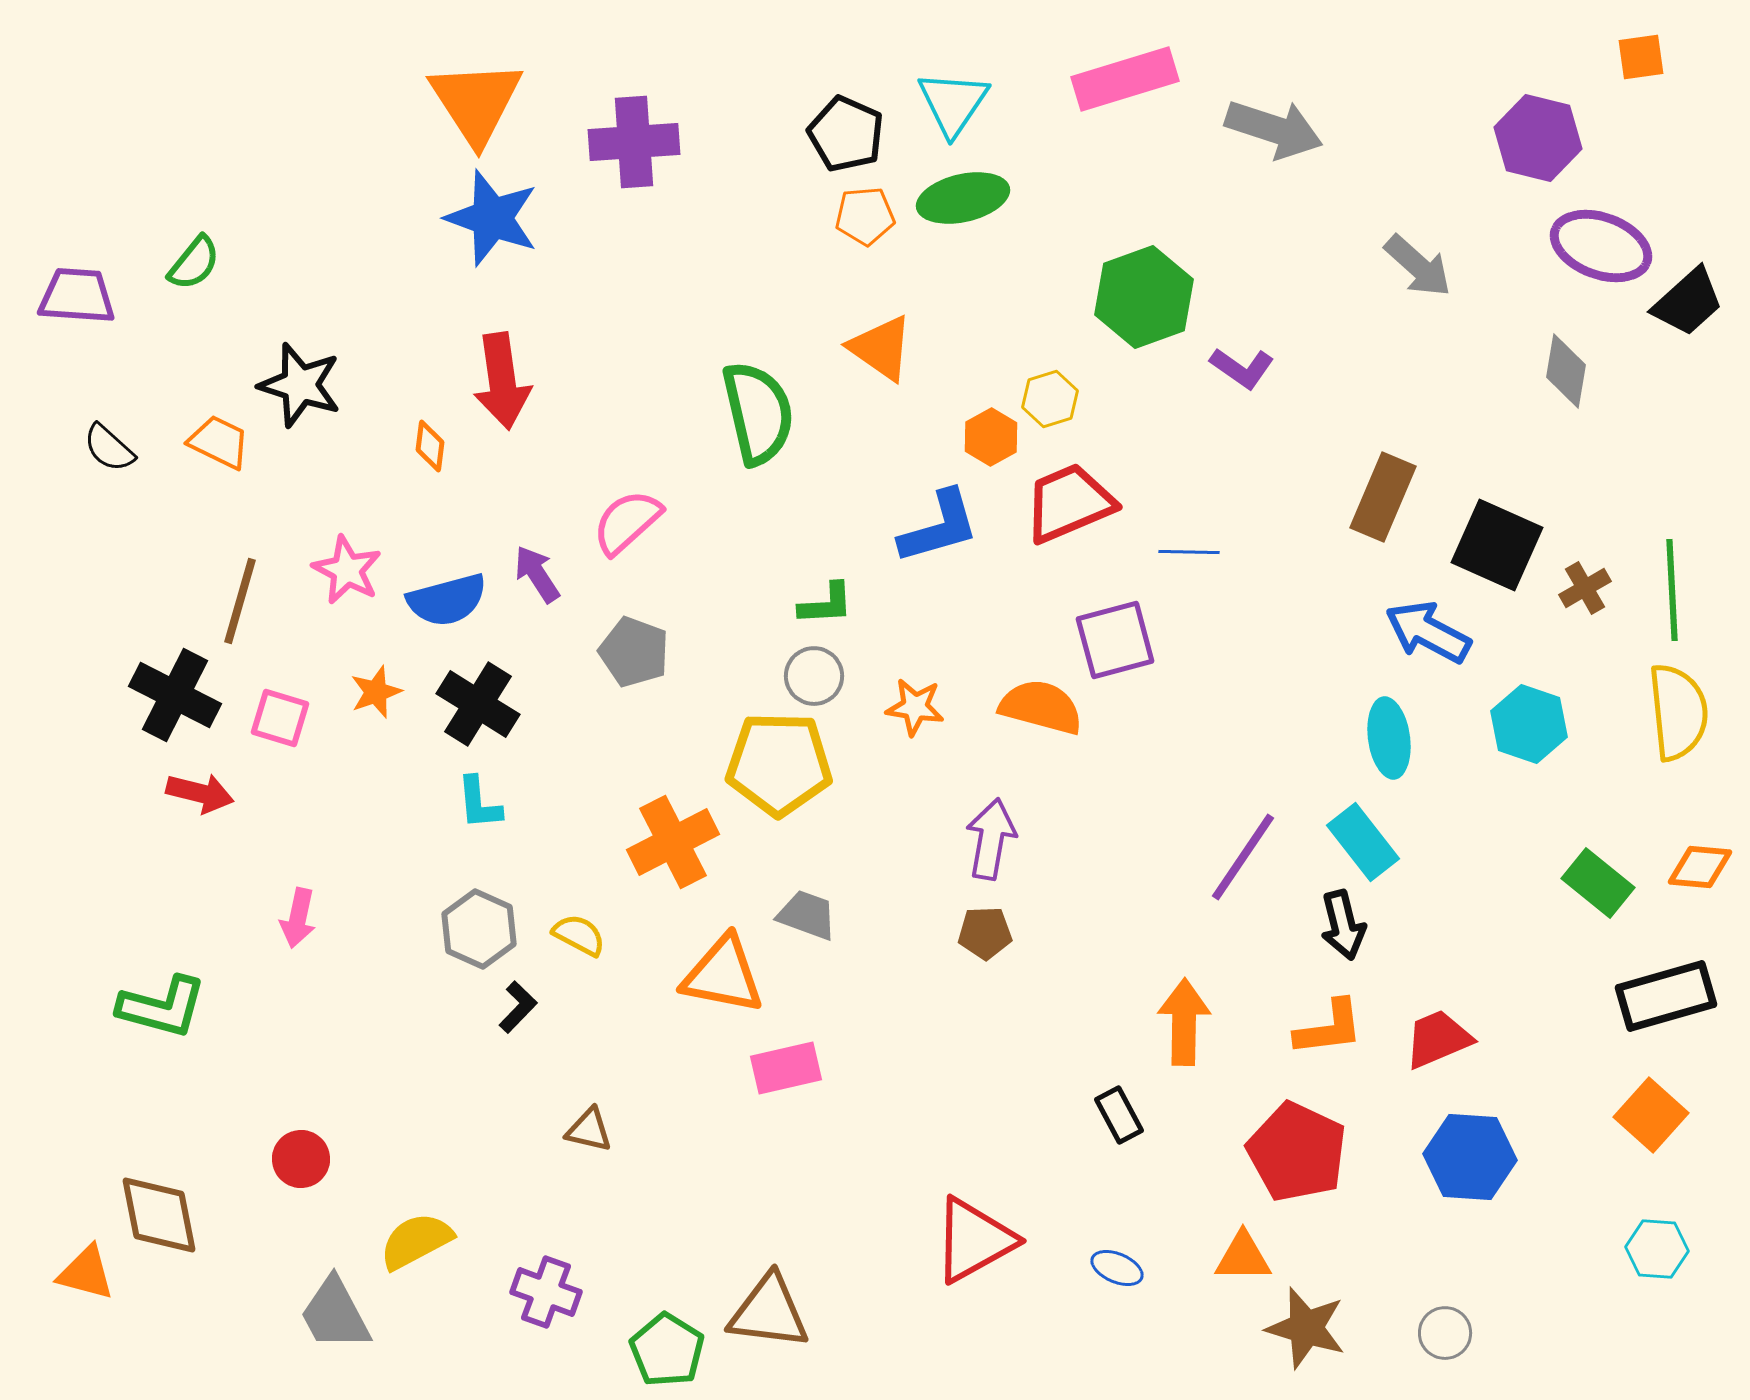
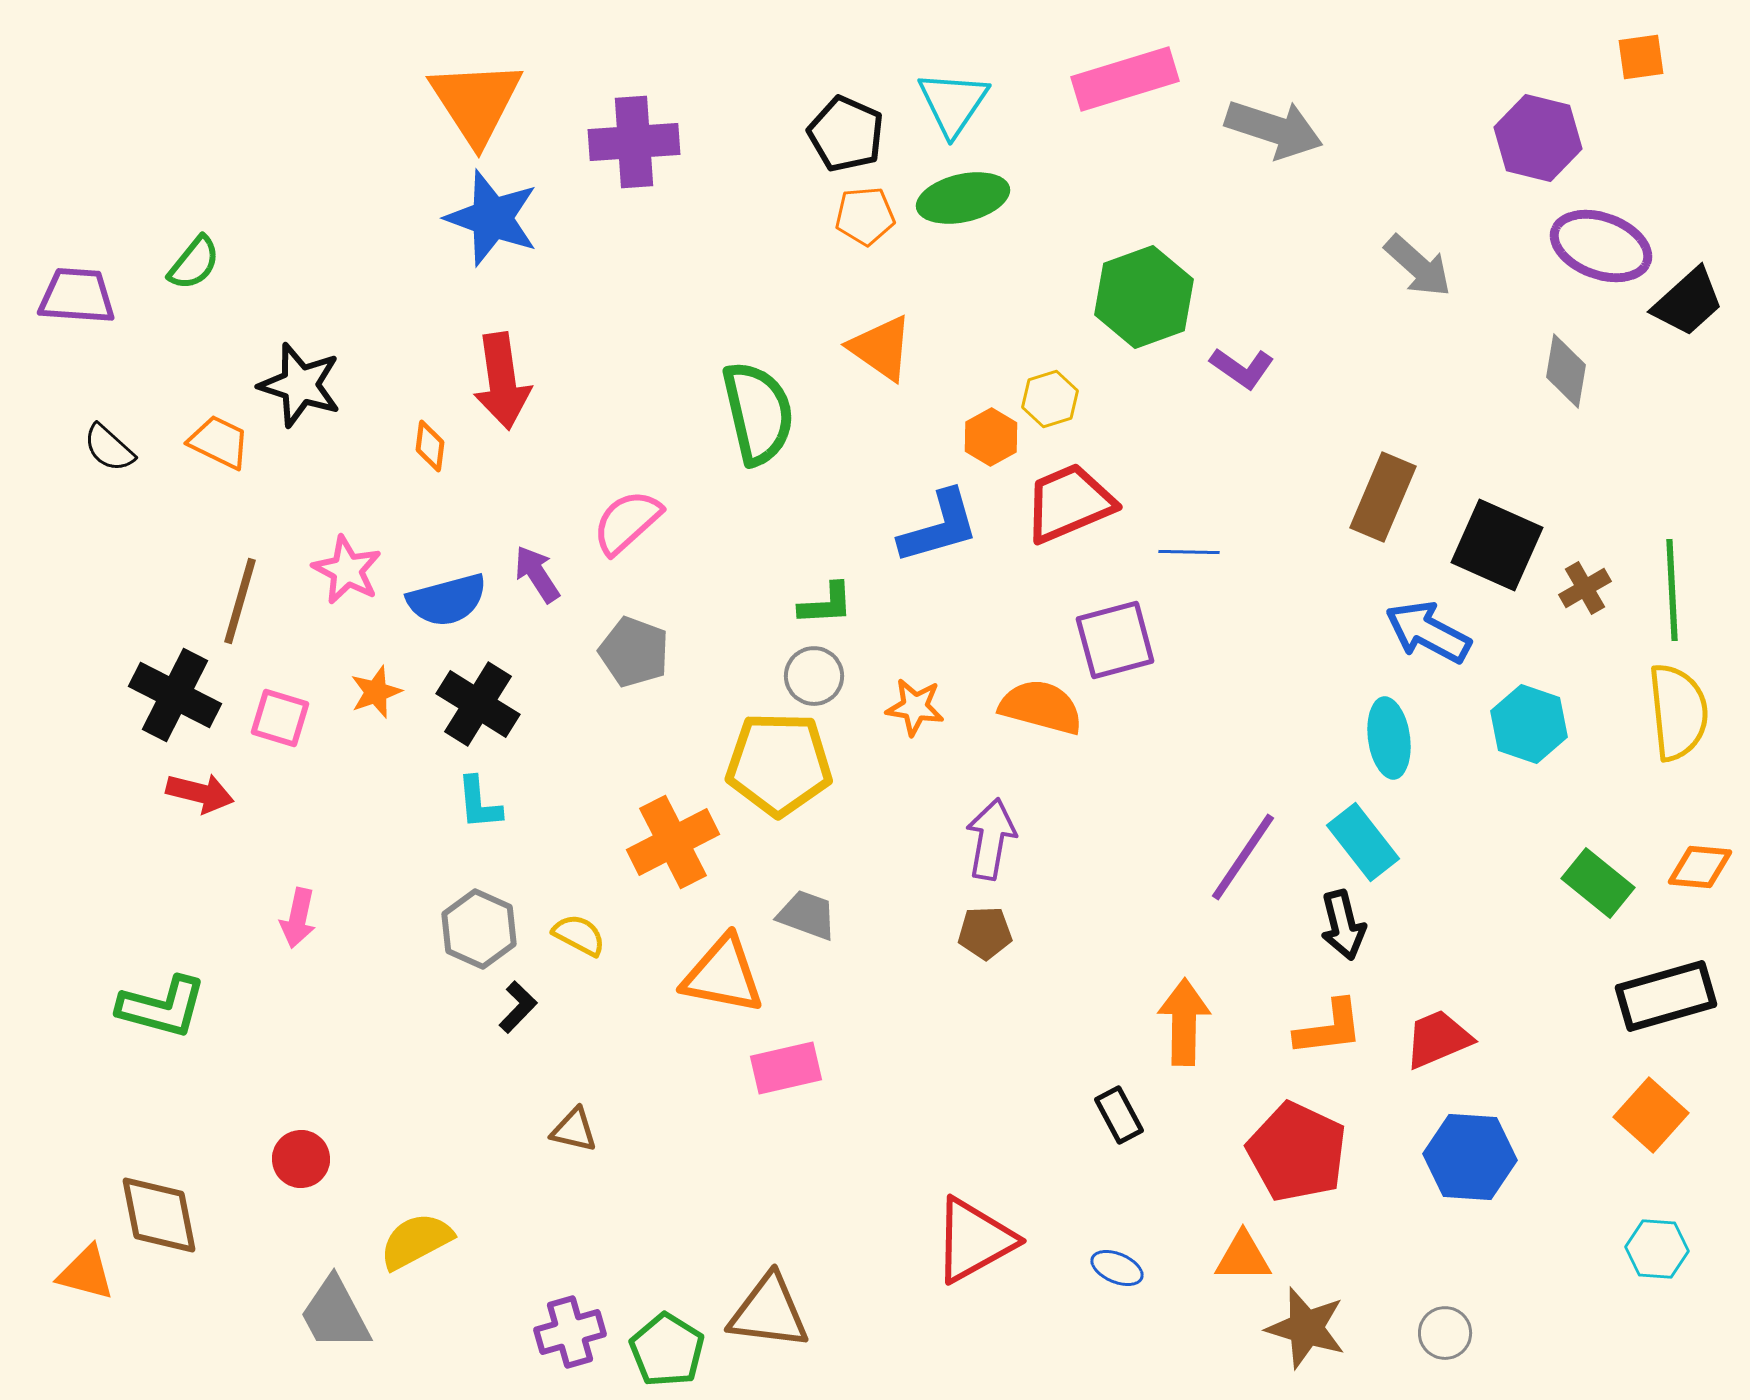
brown triangle at (589, 1130): moved 15 px left
purple cross at (546, 1292): moved 24 px right, 40 px down; rotated 36 degrees counterclockwise
